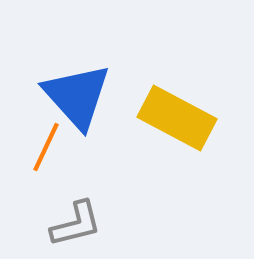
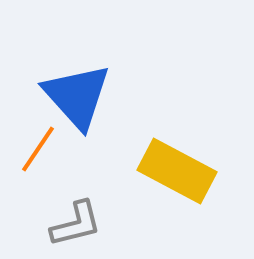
yellow rectangle: moved 53 px down
orange line: moved 8 px left, 2 px down; rotated 9 degrees clockwise
